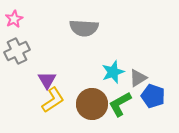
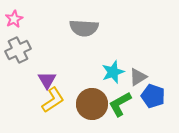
gray cross: moved 1 px right, 1 px up
gray triangle: moved 1 px up
